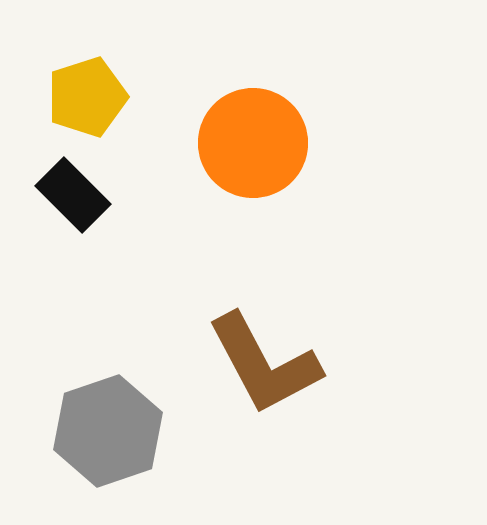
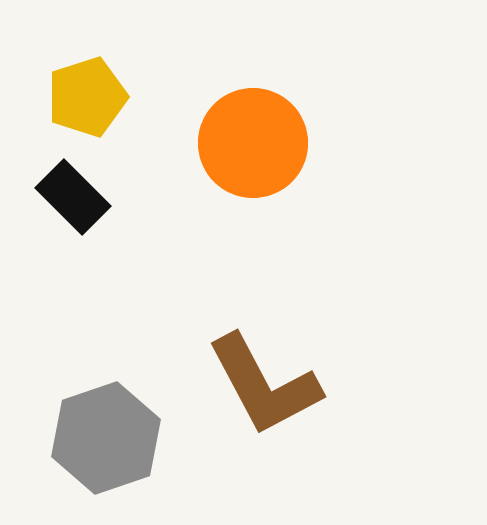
black rectangle: moved 2 px down
brown L-shape: moved 21 px down
gray hexagon: moved 2 px left, 7 px down
